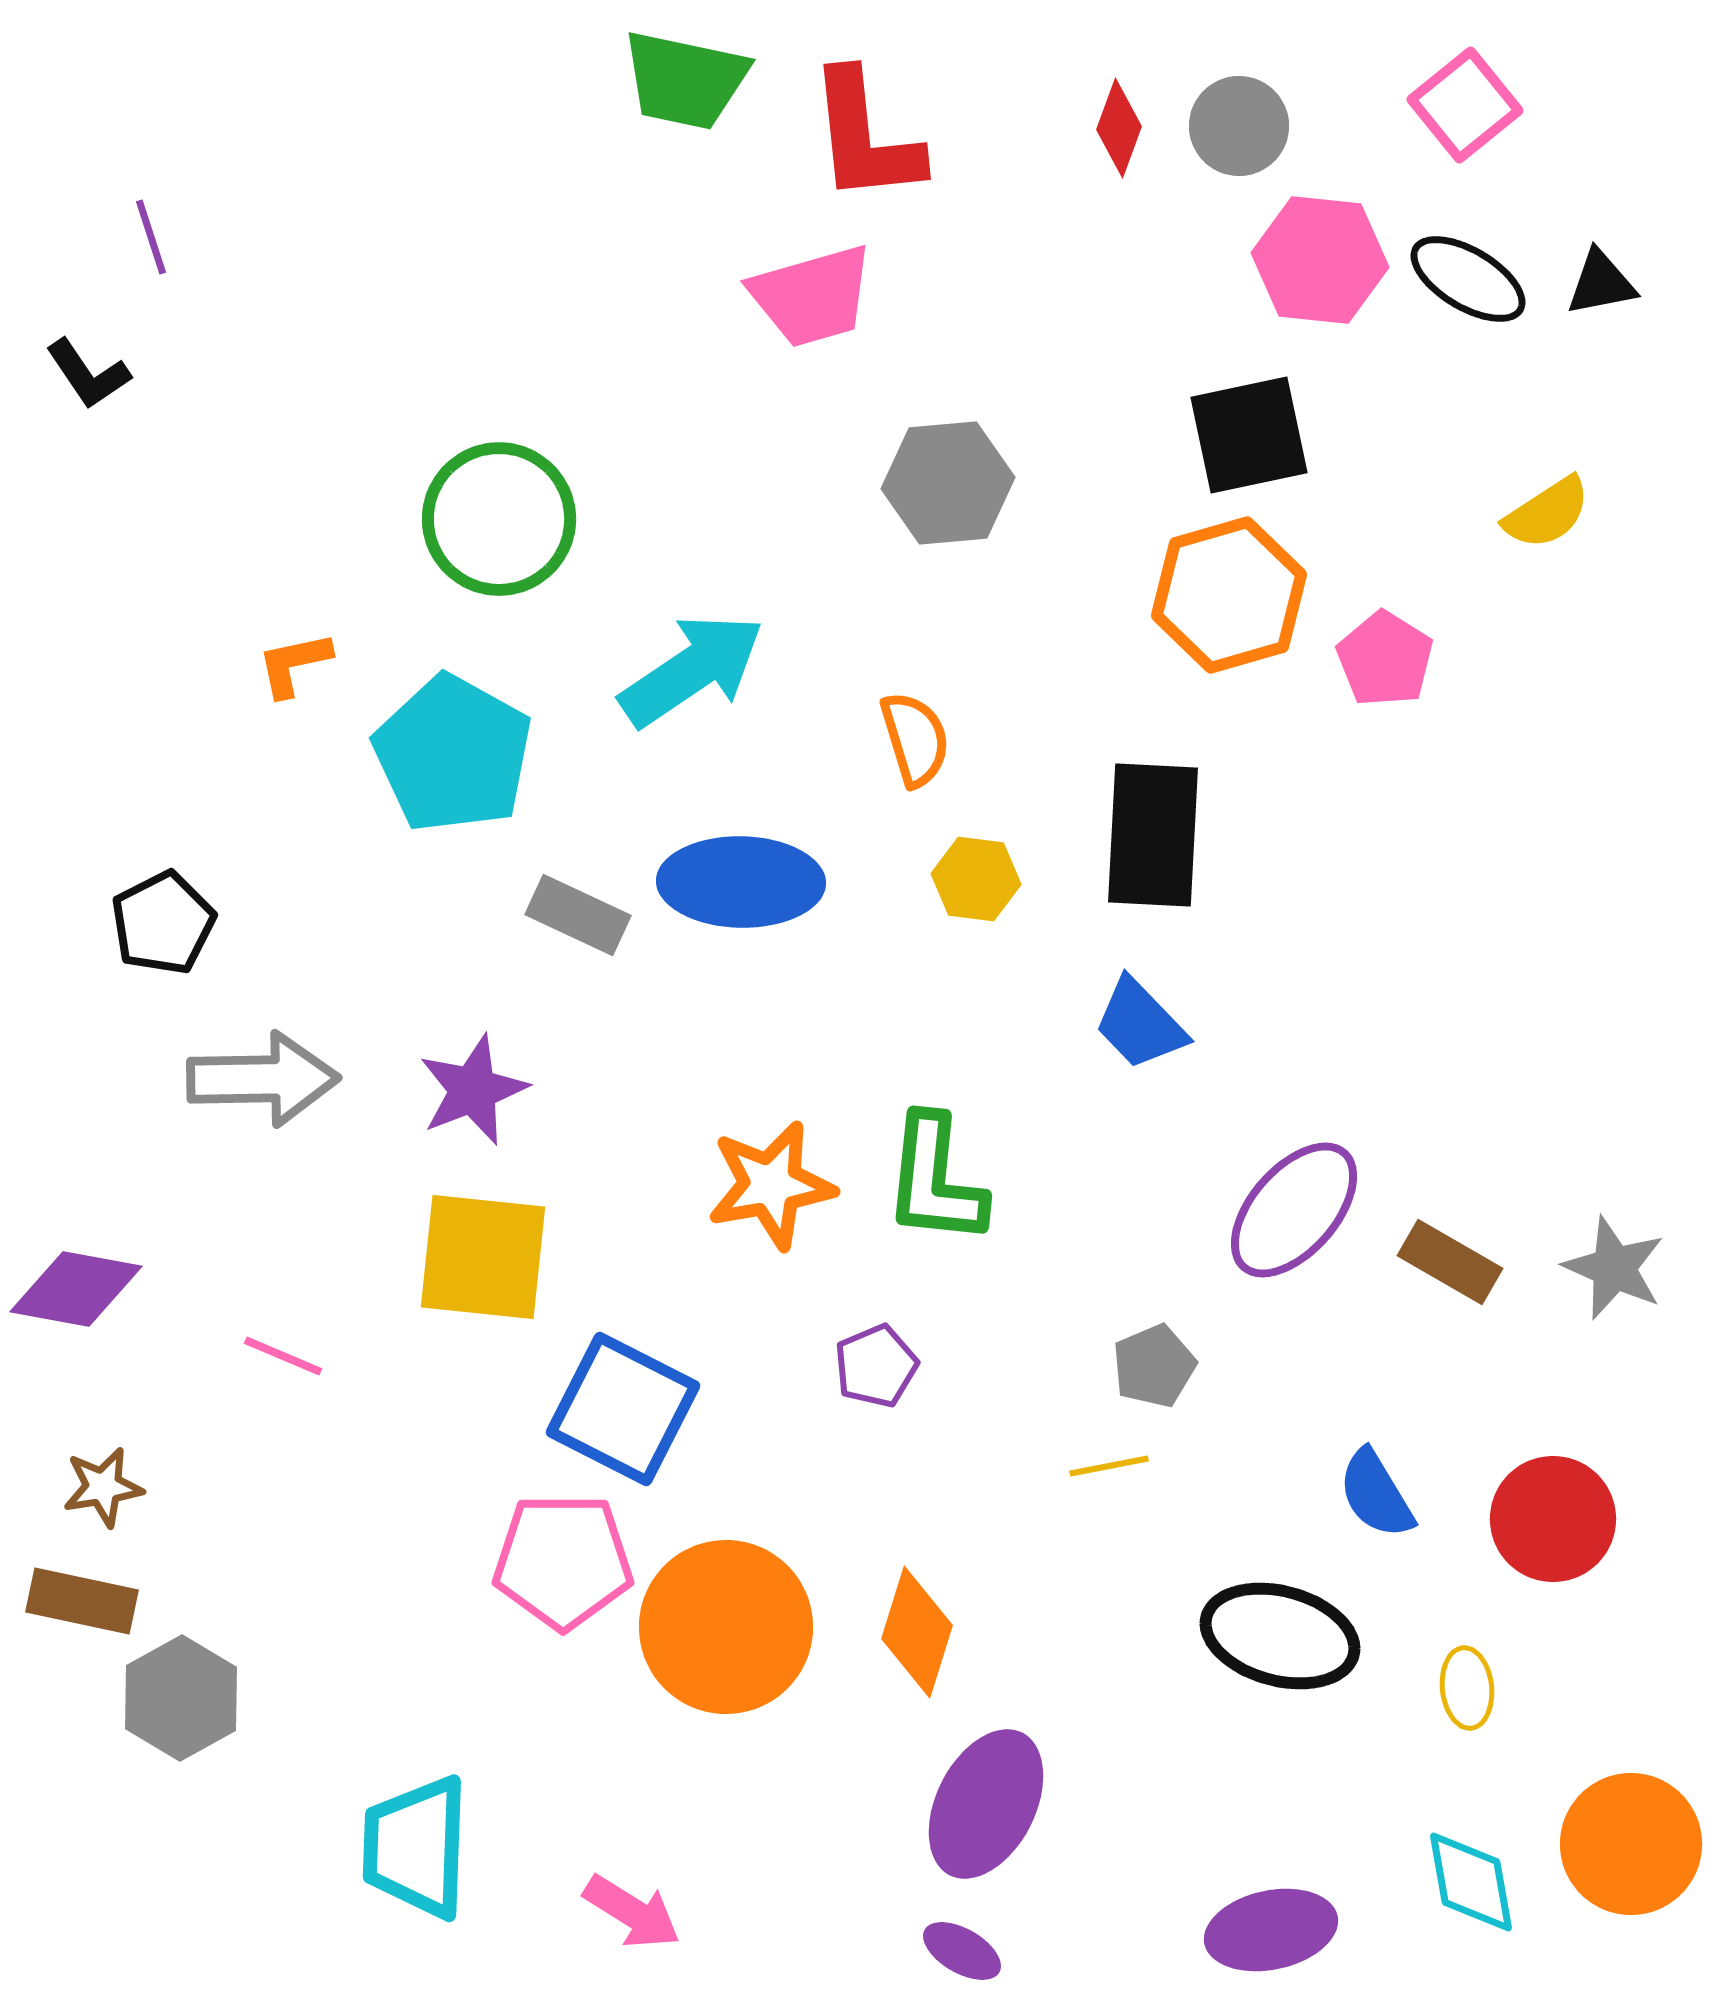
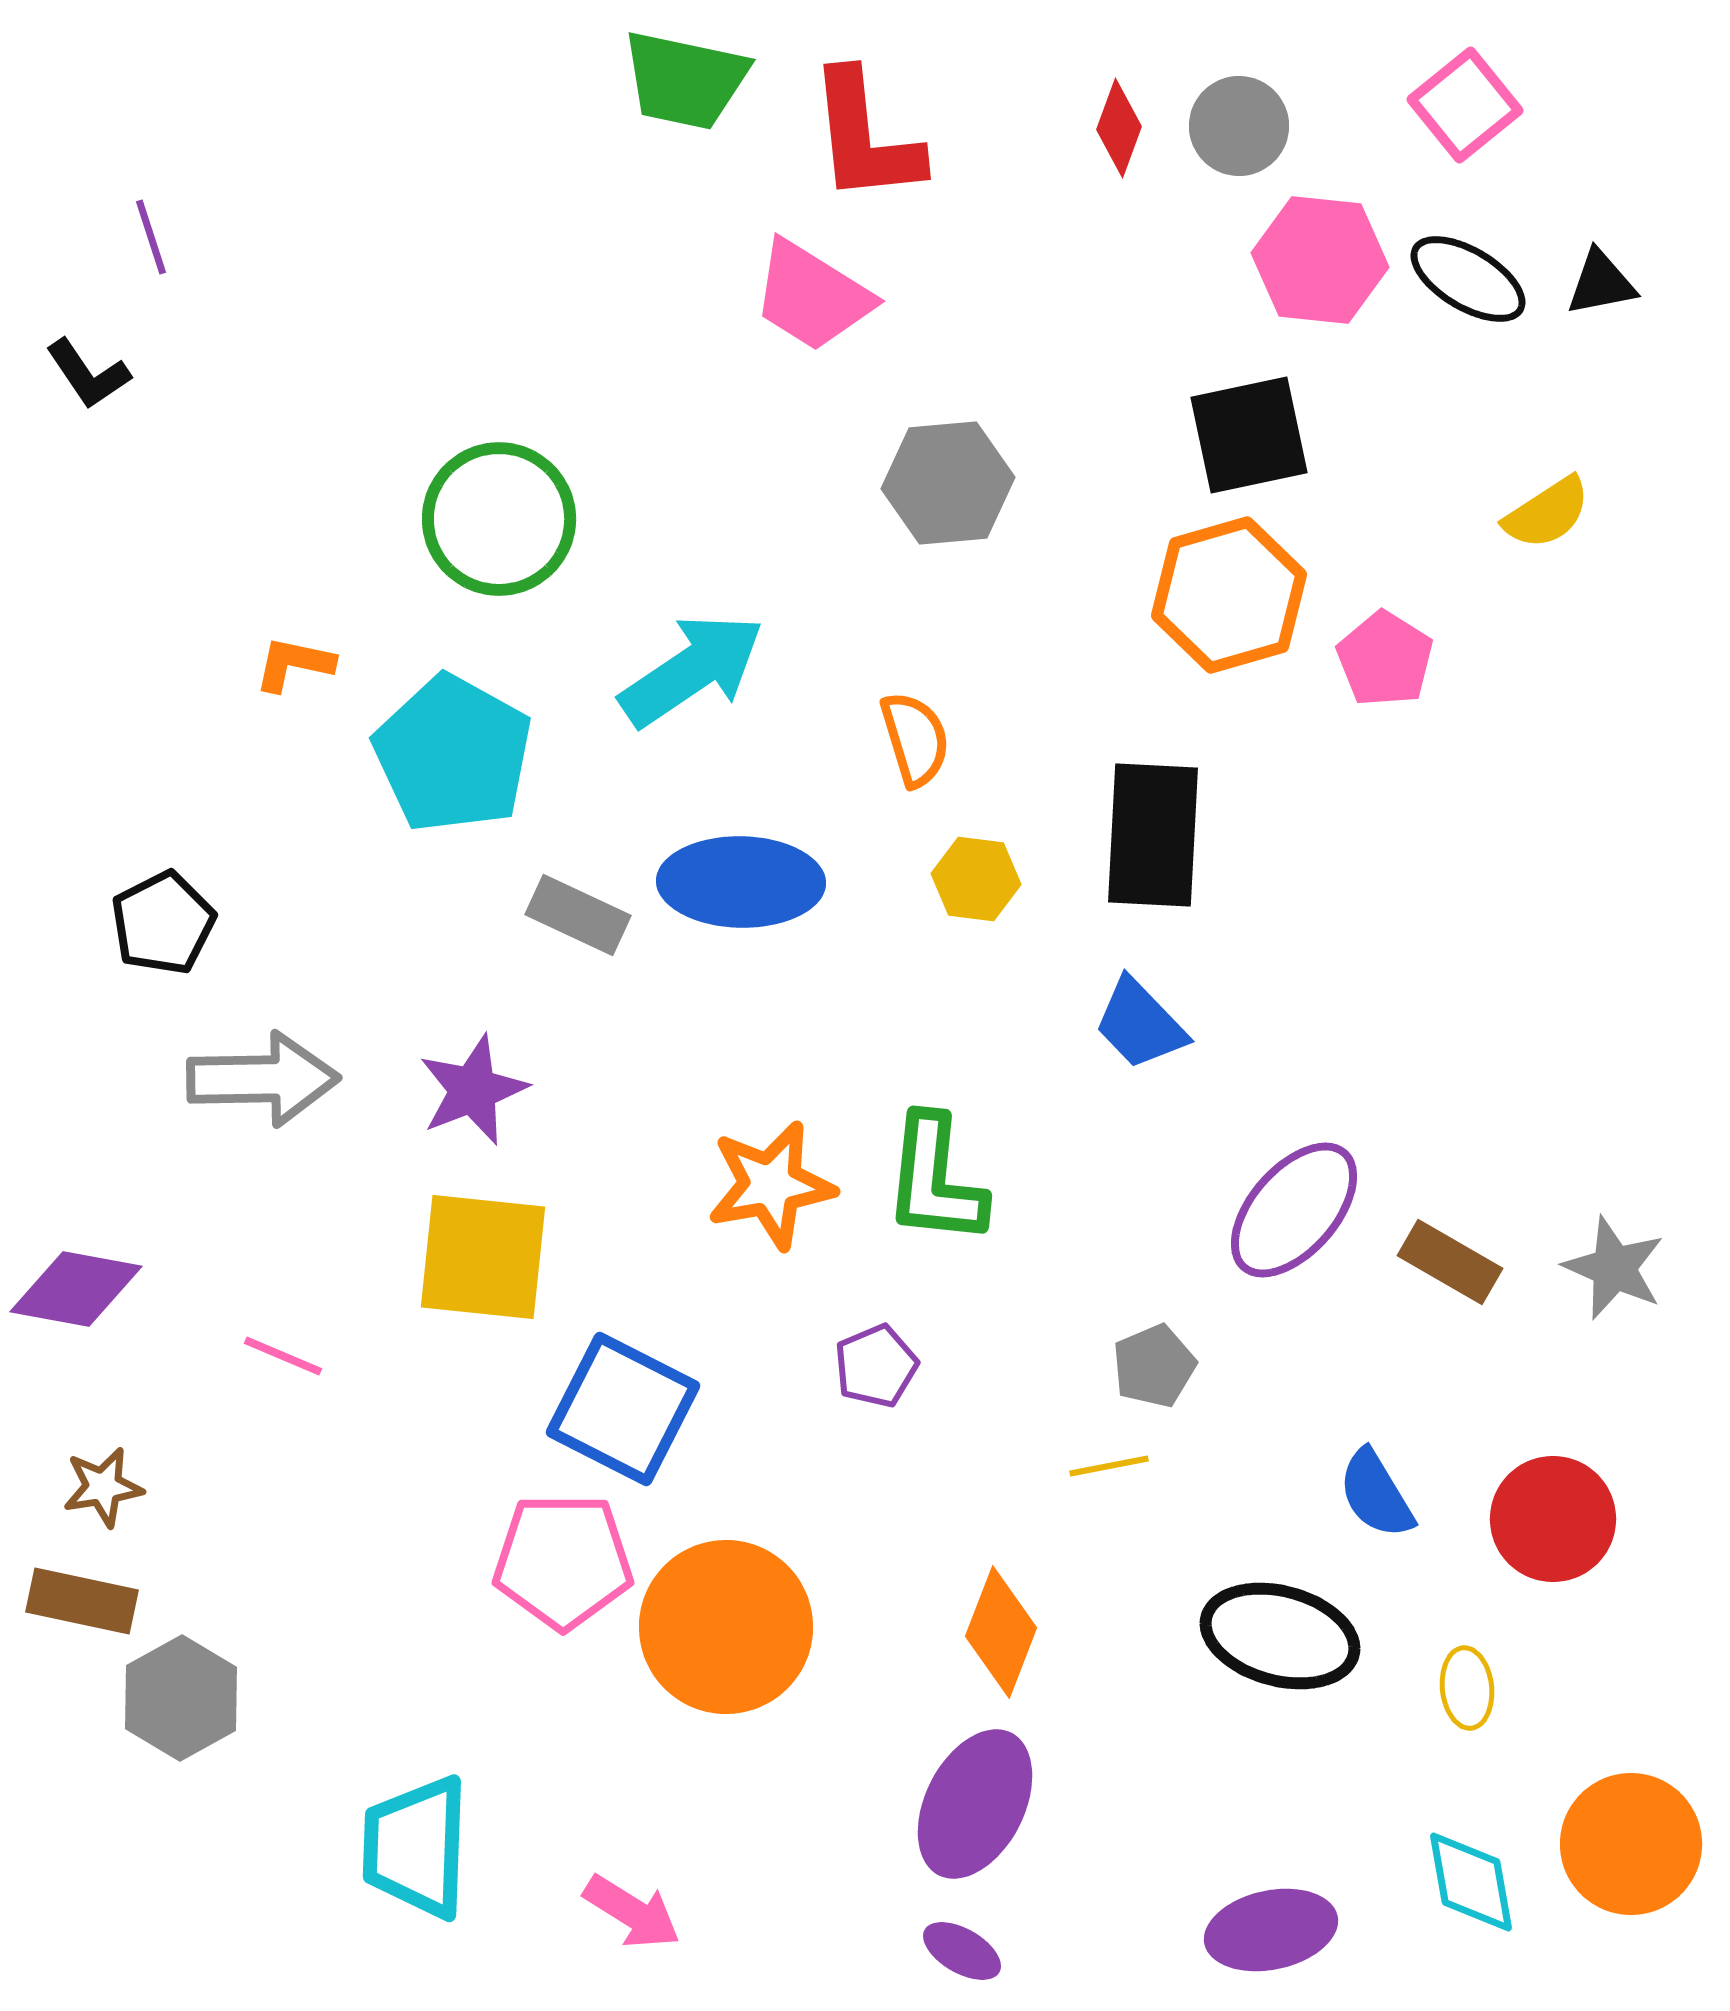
pink trapezoid at (812, 296): rotated 48 degrees clockwise
orange L-shape at (294, 664): rotated 24 degrees clockwise
orange diamond at (917, 1632): moved 84 px right; rotated 4 degrees clockwise
purple ellipse at (986, 1804): moved 11 px left
